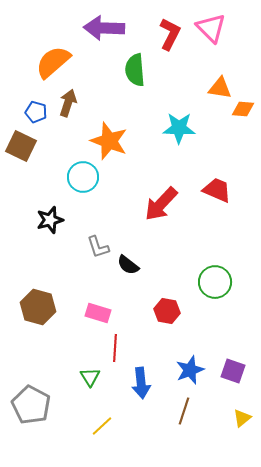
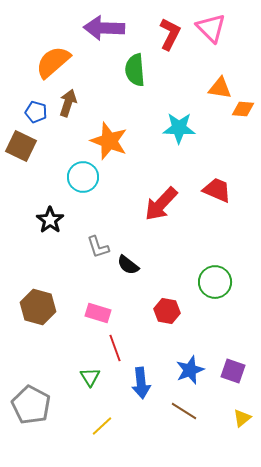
black star: rotated 20 degrees counterclockwise
red line: rotated 24 degrees counterclockwise
brown line: rotated 76 degrees counterclockwise
